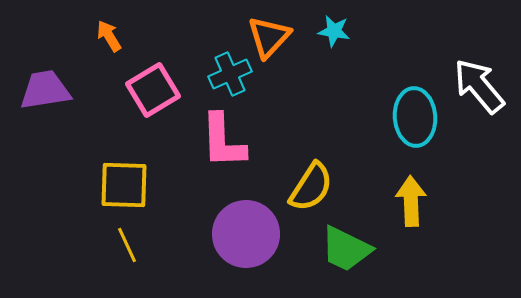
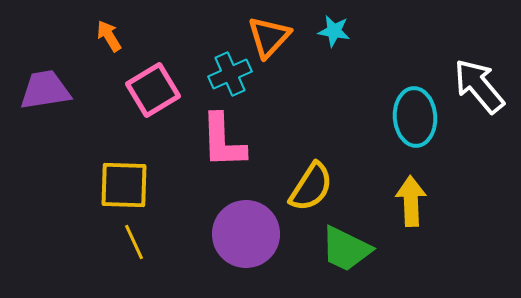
yellow line: moved 7 px right, 3 px up
